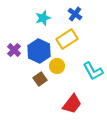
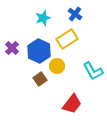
purple cross: moved 2 px left, 2 px up
